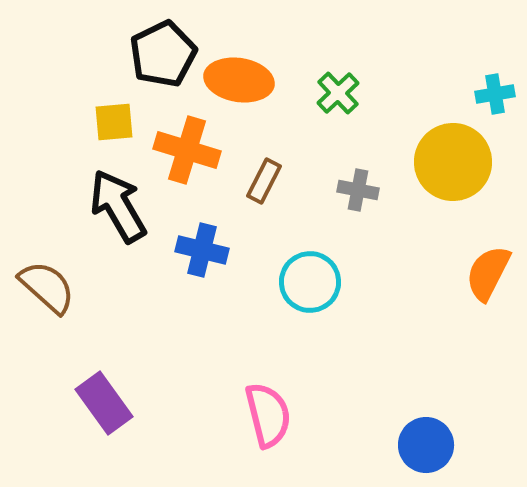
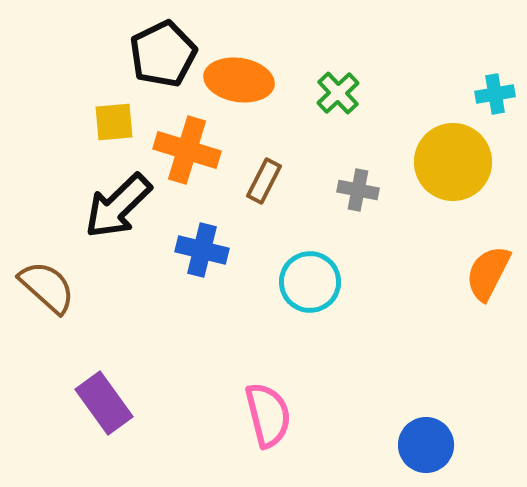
black arrow: rotated 104 degrees counterclockwise
